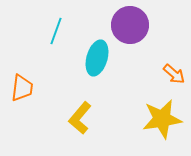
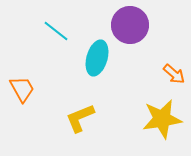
cyan line: rotated 72 degrees counterclockwise
orange trapezoid: moved 1 px down; rotated 36 degrees counterclockwise
yellow L-shape: rotated 28 degrees clockwise
